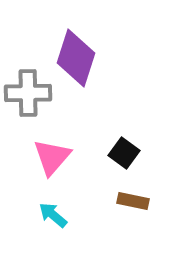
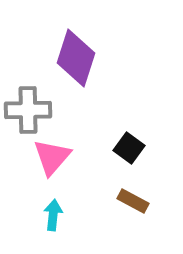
gray cross: moved 17 px down
black square: moved 5 px right, 5 px up
brown rectangle: rotated 16 degrees clockwise
cyan arrow: rotated 56 degrees clockwise
